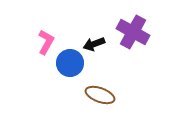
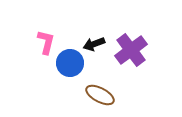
purple cross: moved 2 px left, 18 px down; rotated 24 degrees clockwise
pink L-shape: rotated 15 degrees counterclockwise
brown ellipse: rotated 8 degrees clockwise
